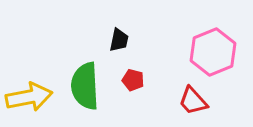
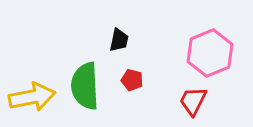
pink hexagon: moved 3 px left, 1 px down
red pentagon: moved 1 px left
yellow arrow: moved 3 px right
red trapezoid: rotated 68 degrees clockwise
